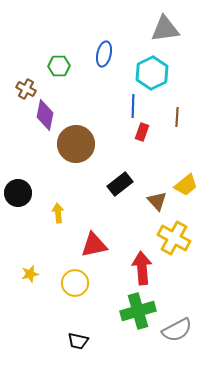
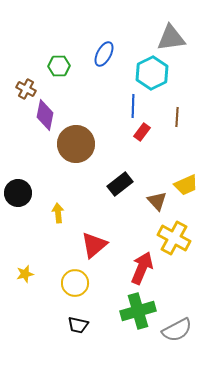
gray triangle: moved 6 px right, 9 px down
blue ellipse: rotated 15 degrees clockwise
red rectangle: rotated 18 degrees clockwise
yellow trapezoid: rotated 15 degrees clockwise
red triangle: rotated 28 degrees counterclockwise
red arrow: rotated 28 degrees clockwise
yellow star: moved 5 px left
black trapezoid: moved 16 px up
